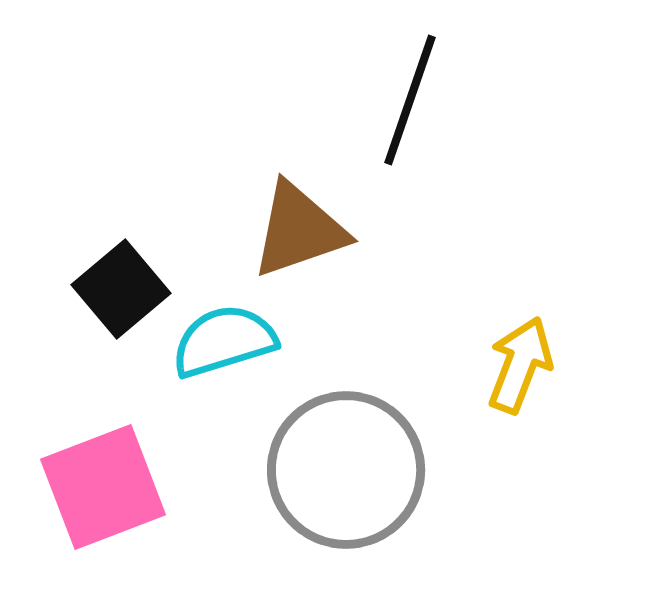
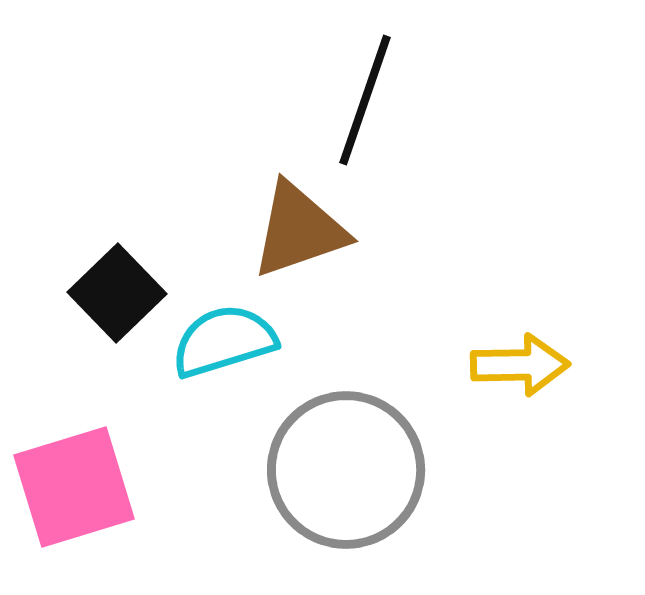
black line: moved 45 px left
black square: moved 4 px left, 4 px down; rotated 4 degrees counterclockwise
yellow arrow: rotated 68 degrees clockwise
pink square: moved 29 px left; rotated 4 degrees clockwise
